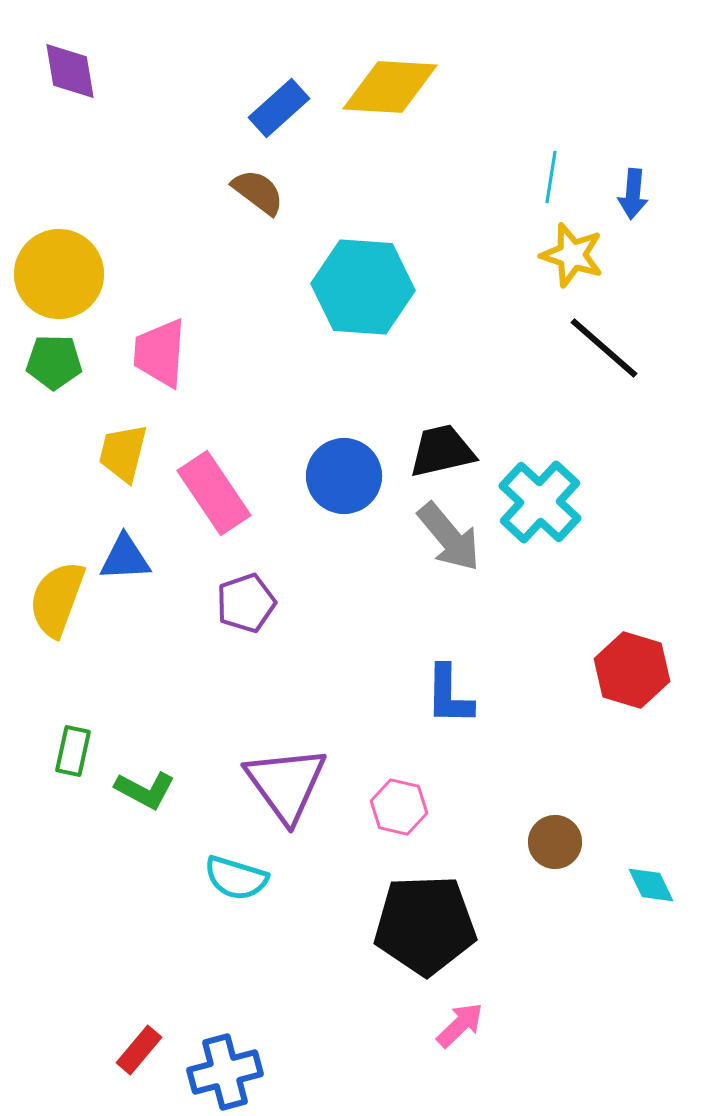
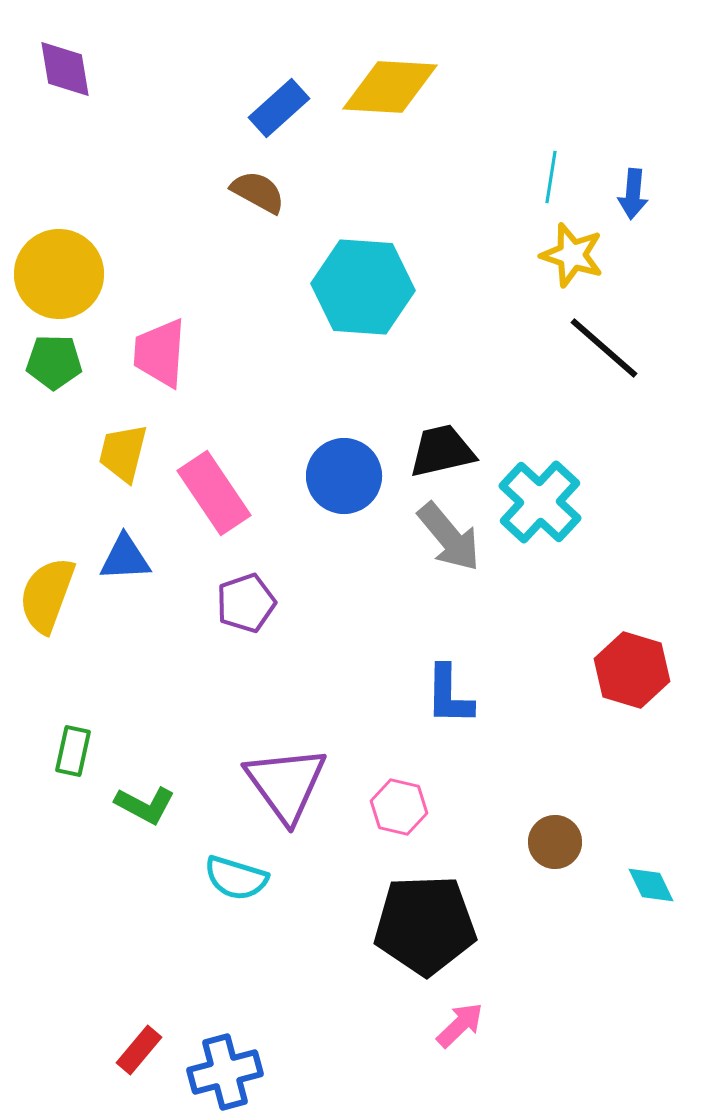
purple diamond: moved 5 px left, 2 px up
brown semicircle: rotated 8 degrees counterclockwise
yellow semicircle: moved 10 px left, 4 px up
green L-shape: moved 15 px down
